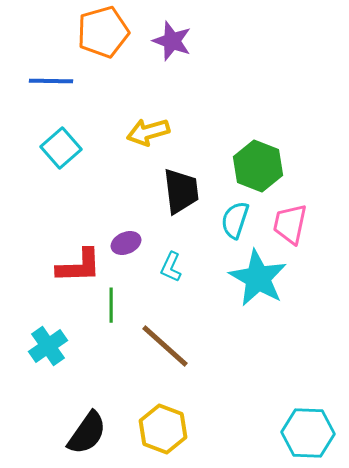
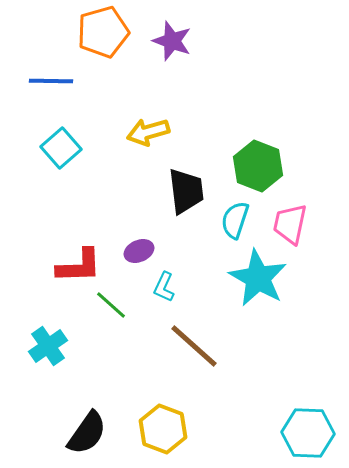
black trapezoid: moved 5 px right
purple ellipse: moved 13 px right, 8 px down
cyan L-shape: moved 7 px left, 20 px down
green line: rotated 48 degrees counterclockwise
brown line: moved 29 px right
